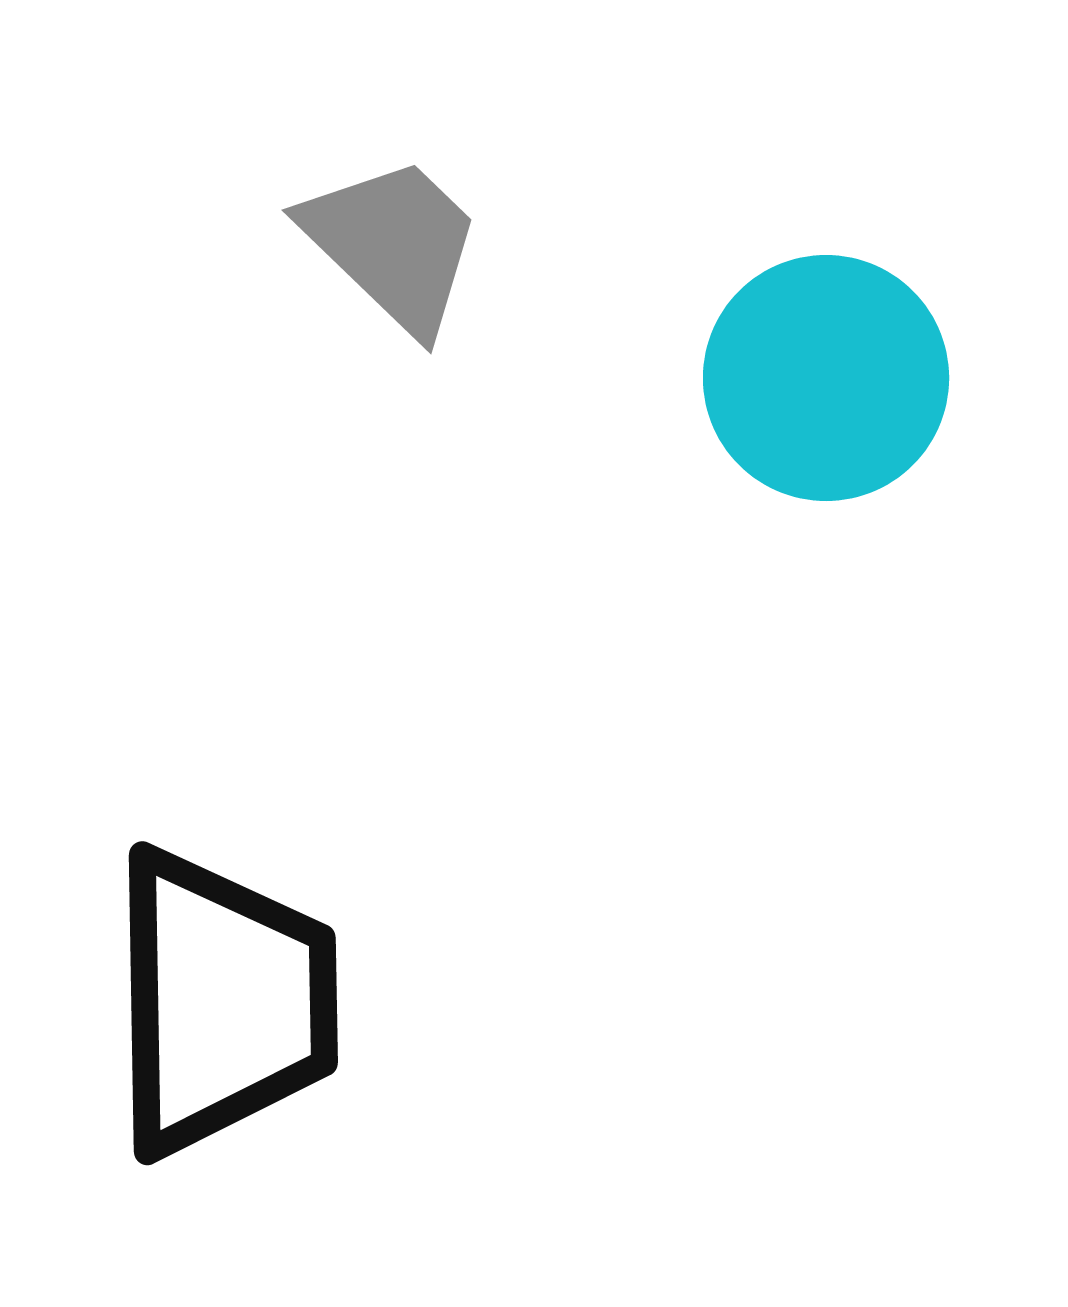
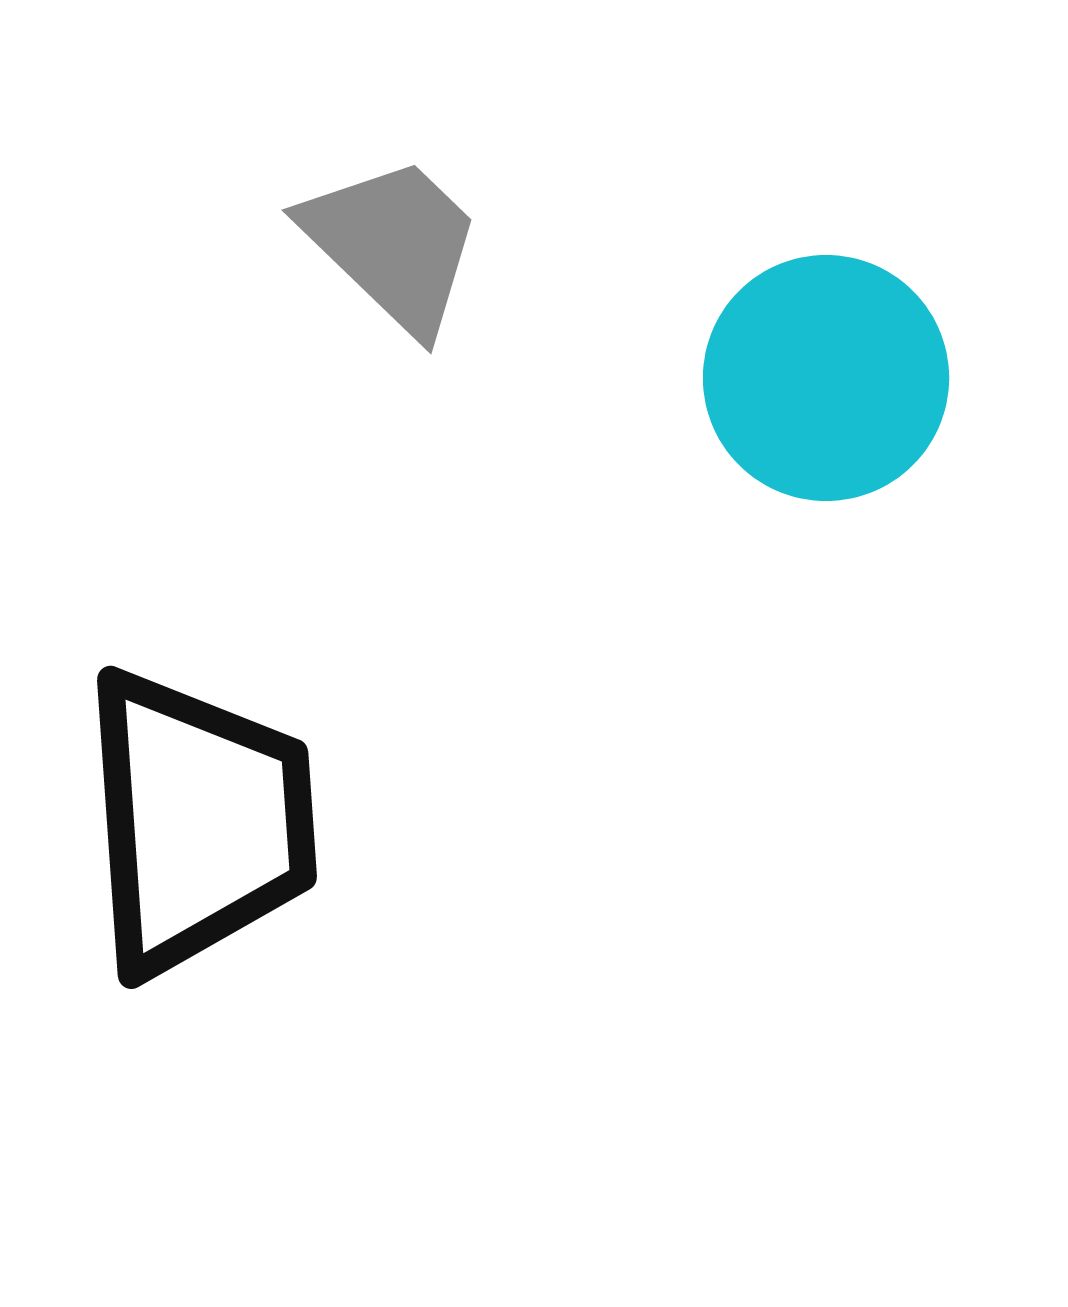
black trapezoid: moved 24 px left, 180 px up; rotated 3 degrees counterclockwise
